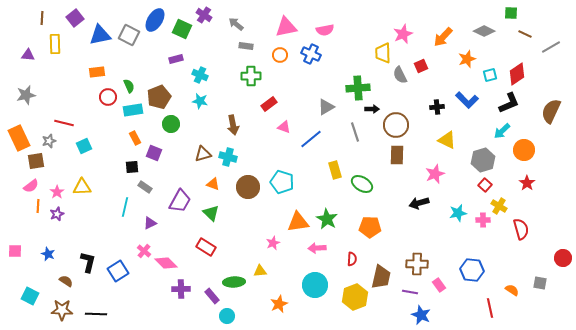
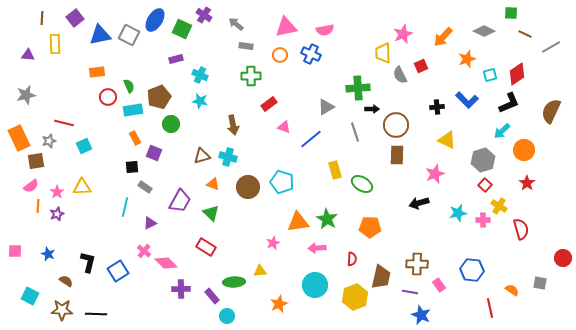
brown triangle at (203, 154): moved 1 px left, 2 px down
